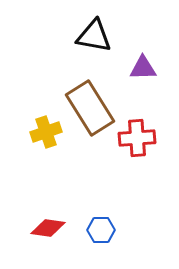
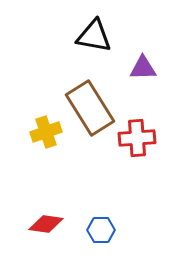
red diamond: moved 2 px left, 4 px up
